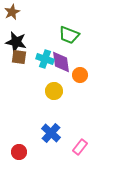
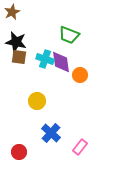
yellow circle: moved 17 px left, 10 px down
